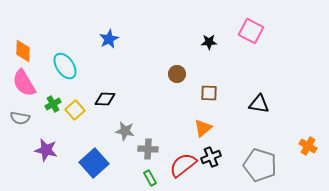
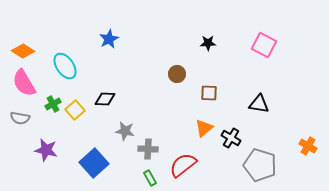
pink square: moved 13 px right, 14 px down
black star: moved 1 px left, 1 px down
orange diamond: rotated 60 degrees counterclockwise
orange triangle: moved 1 px right
black cross: moved 20 px right, 19 px up; rotated 36 degrees counterclockwise
